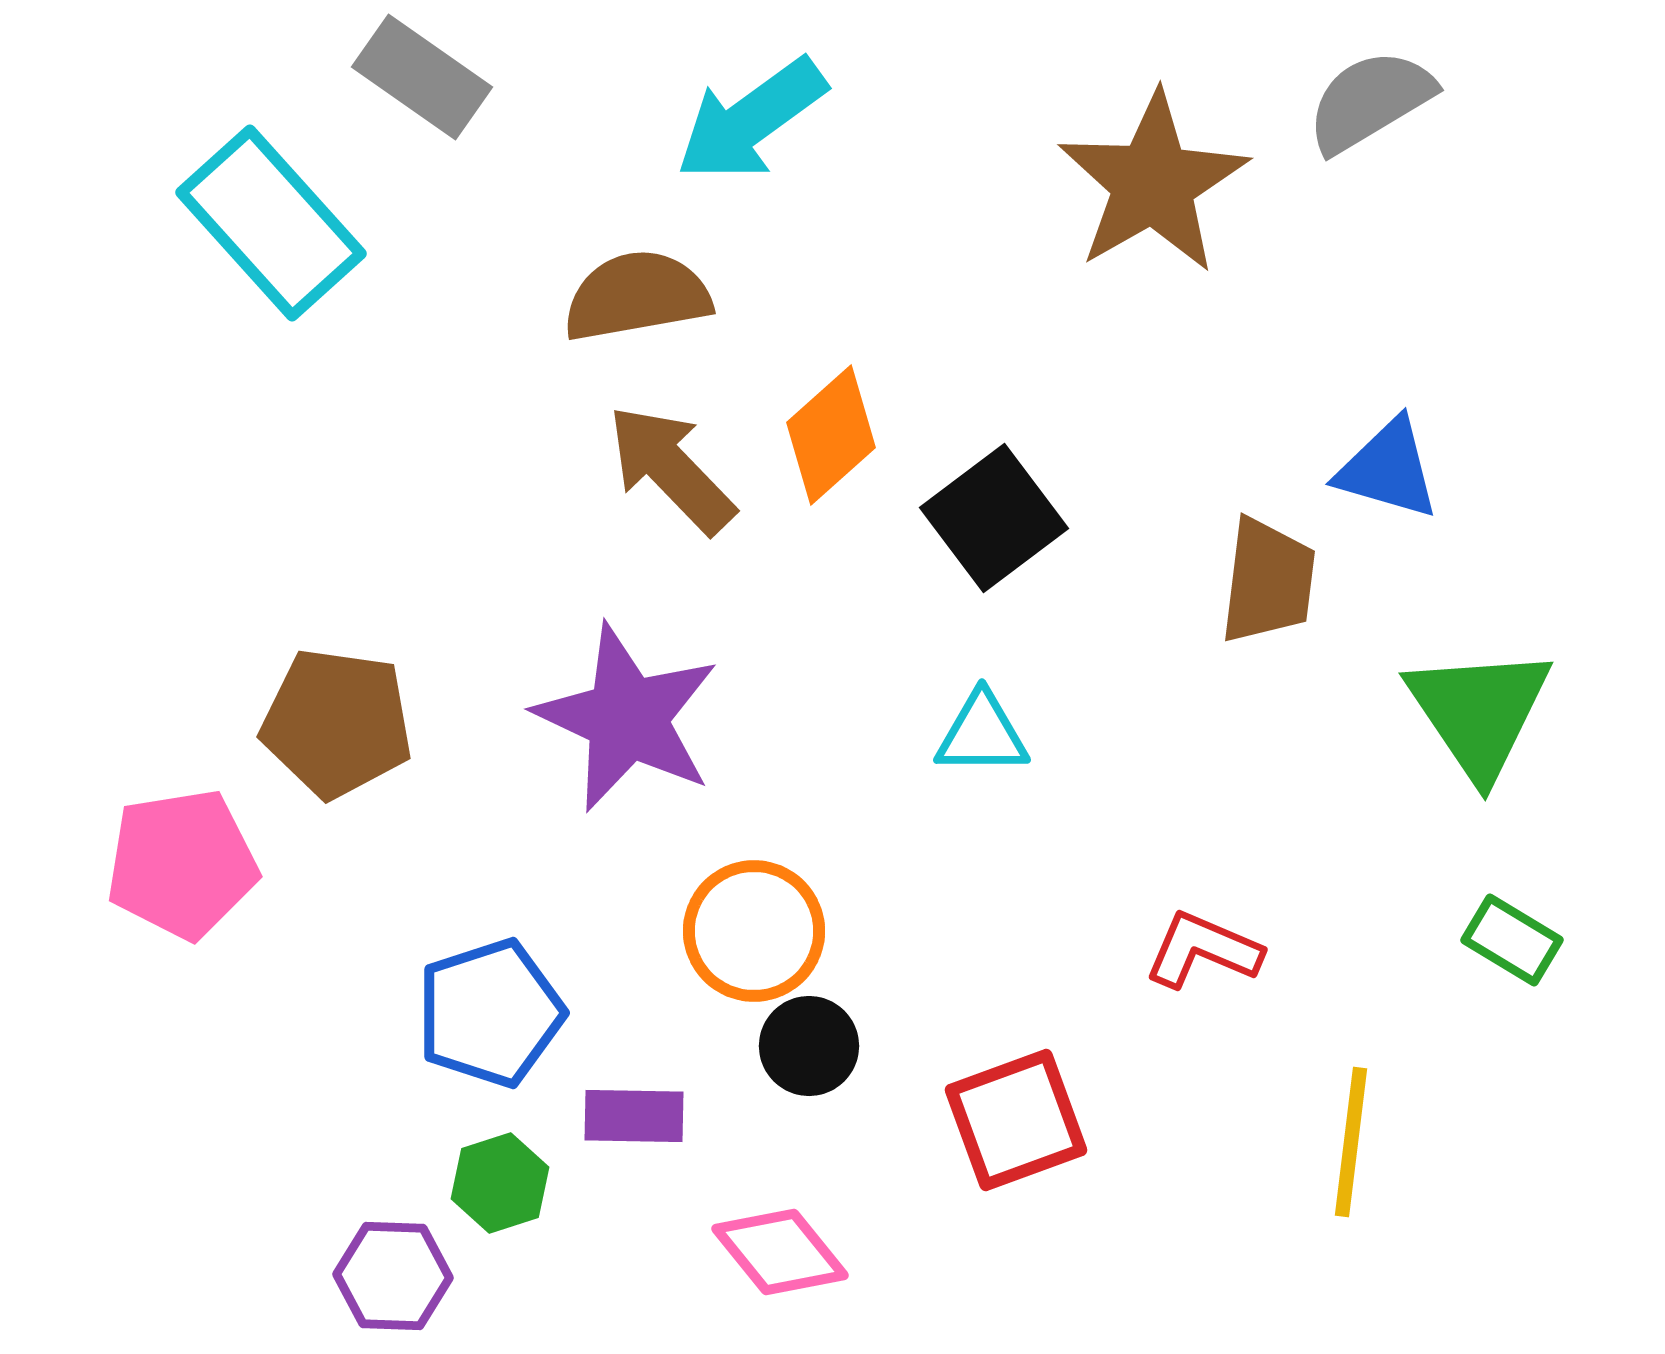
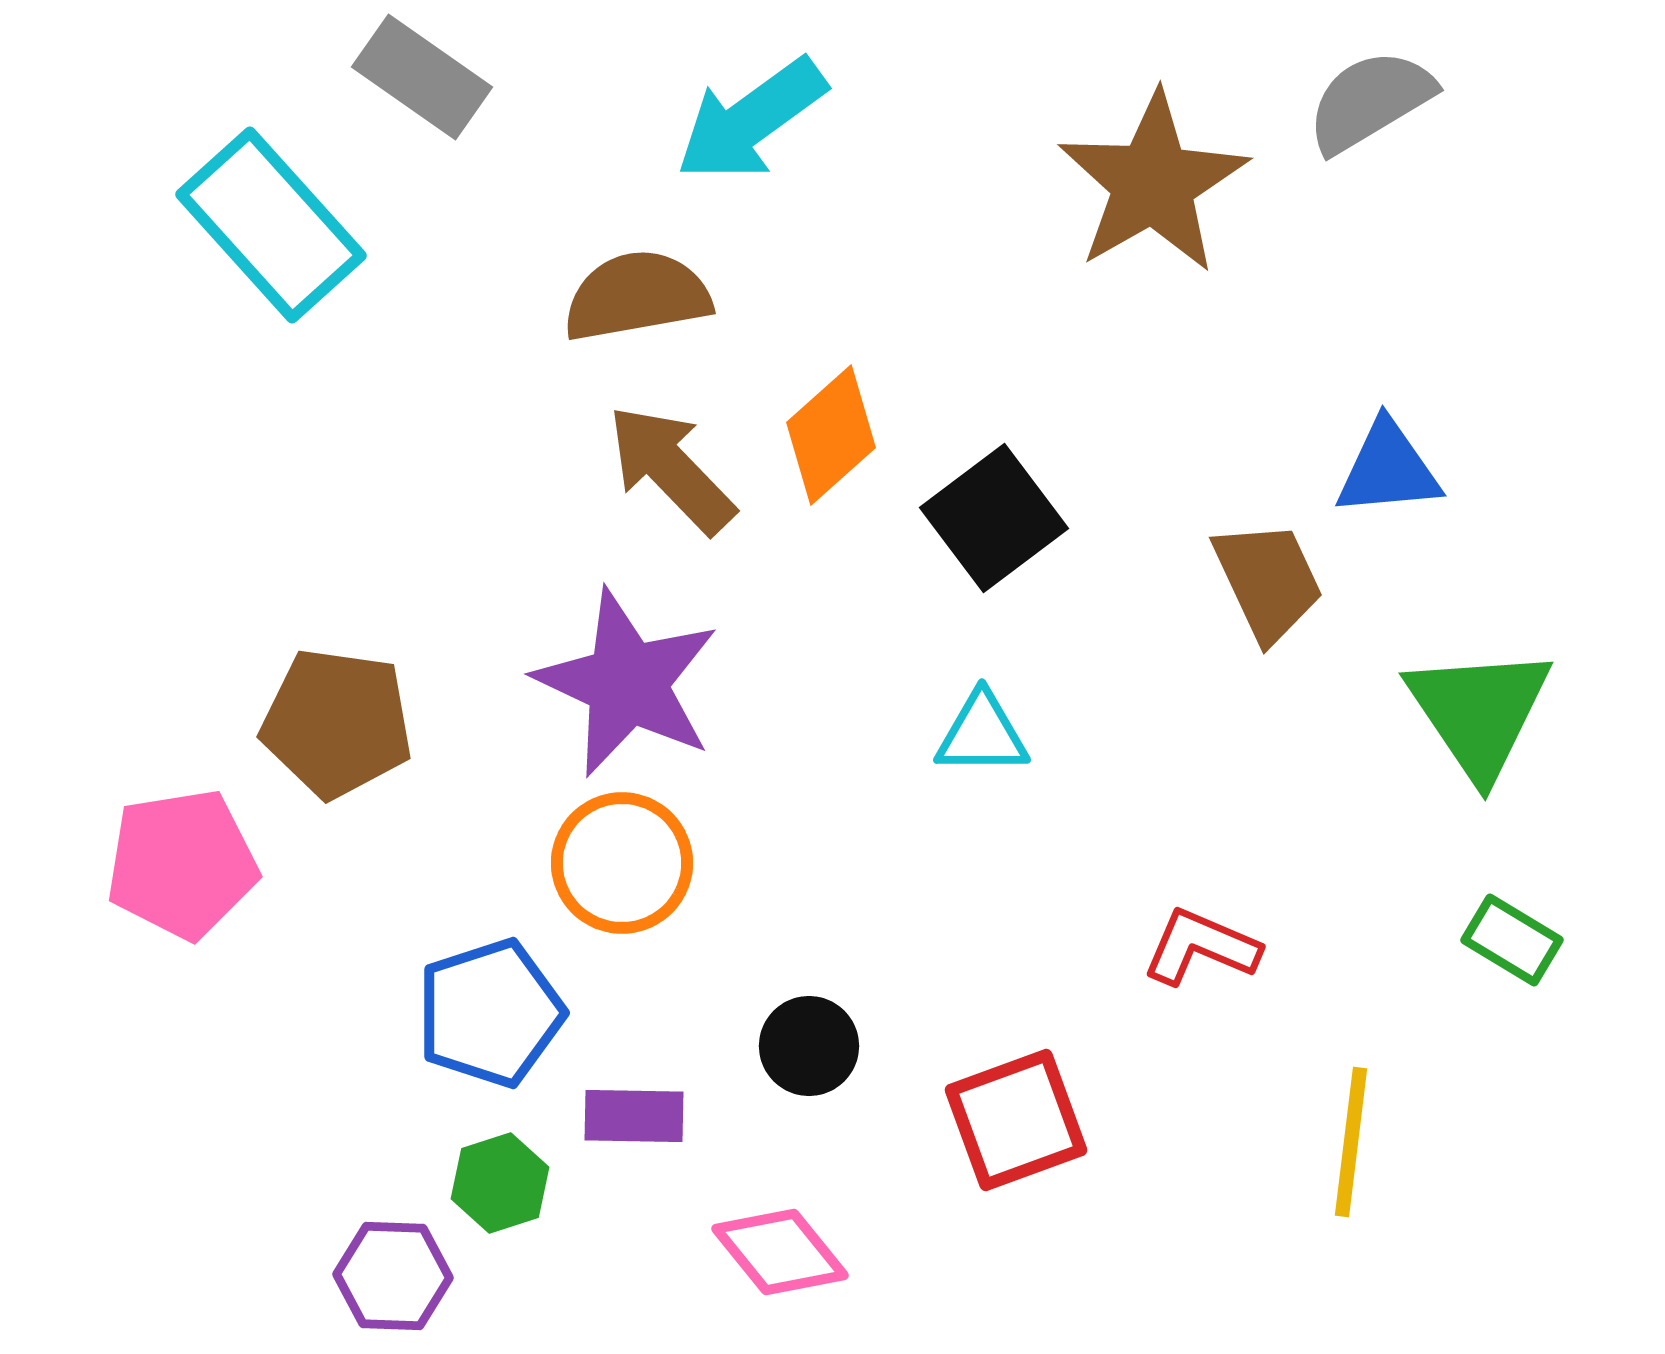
cyan rectangle: moved 2 px down
blue triangle: rotated 21 degrees counterclockwise
brown trapezoid: rotated 32 degrees counterclockwise
purple star: moved 35 px up
orange circle: moved 132 px left, 68 px up
red L-shape: moved 2 px left, 3 px up
